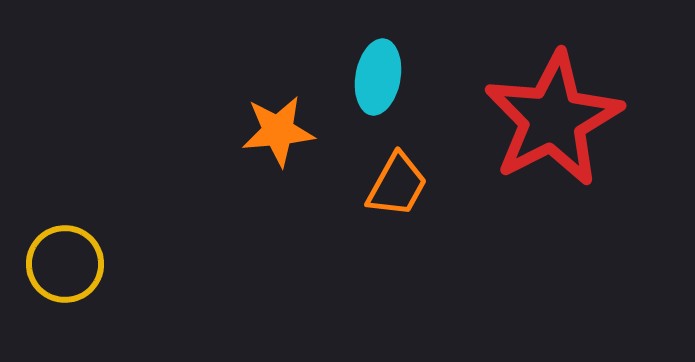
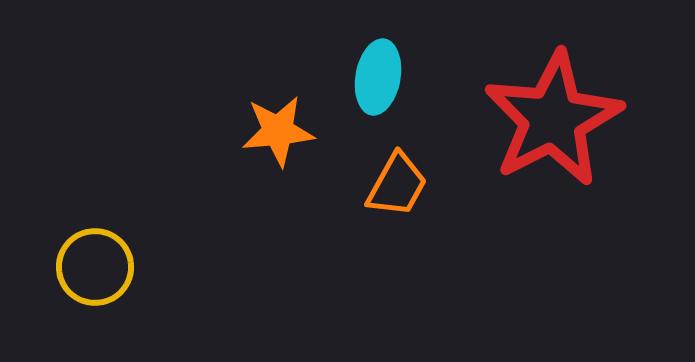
yellow circle: moved 30 px right, 3 px down
